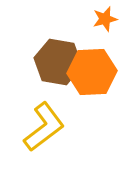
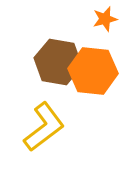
orange hexagon: moved 1 px right, 1 px up; rotated 9 degrees clockwise
